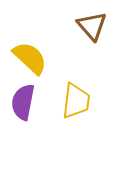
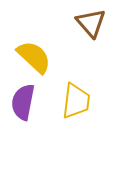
brown triangle: moved 1 px left, 3 px up
yellow semicircle: moved 4 px right, 1 px up
